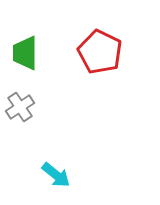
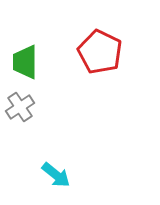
green trapezoid: moved 9 px down
